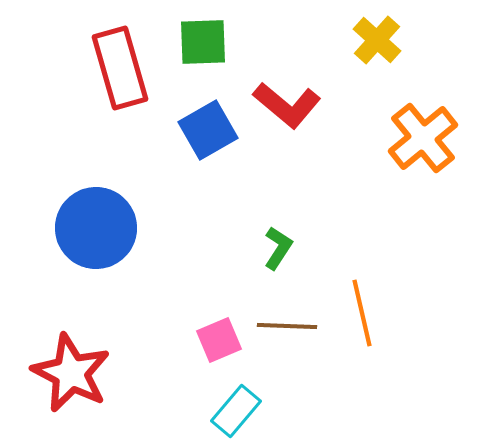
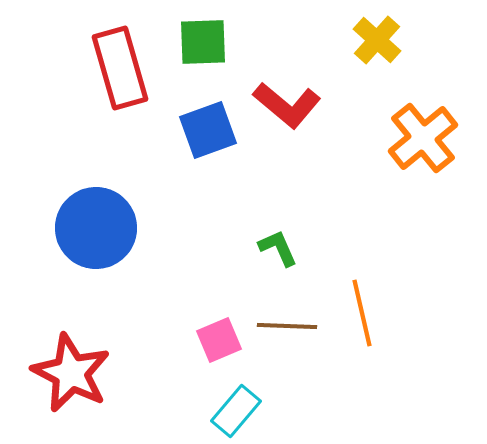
blue square: rotated 10 degrees clockwise
green L-shape: rotated 57 degrees counterclockwise
